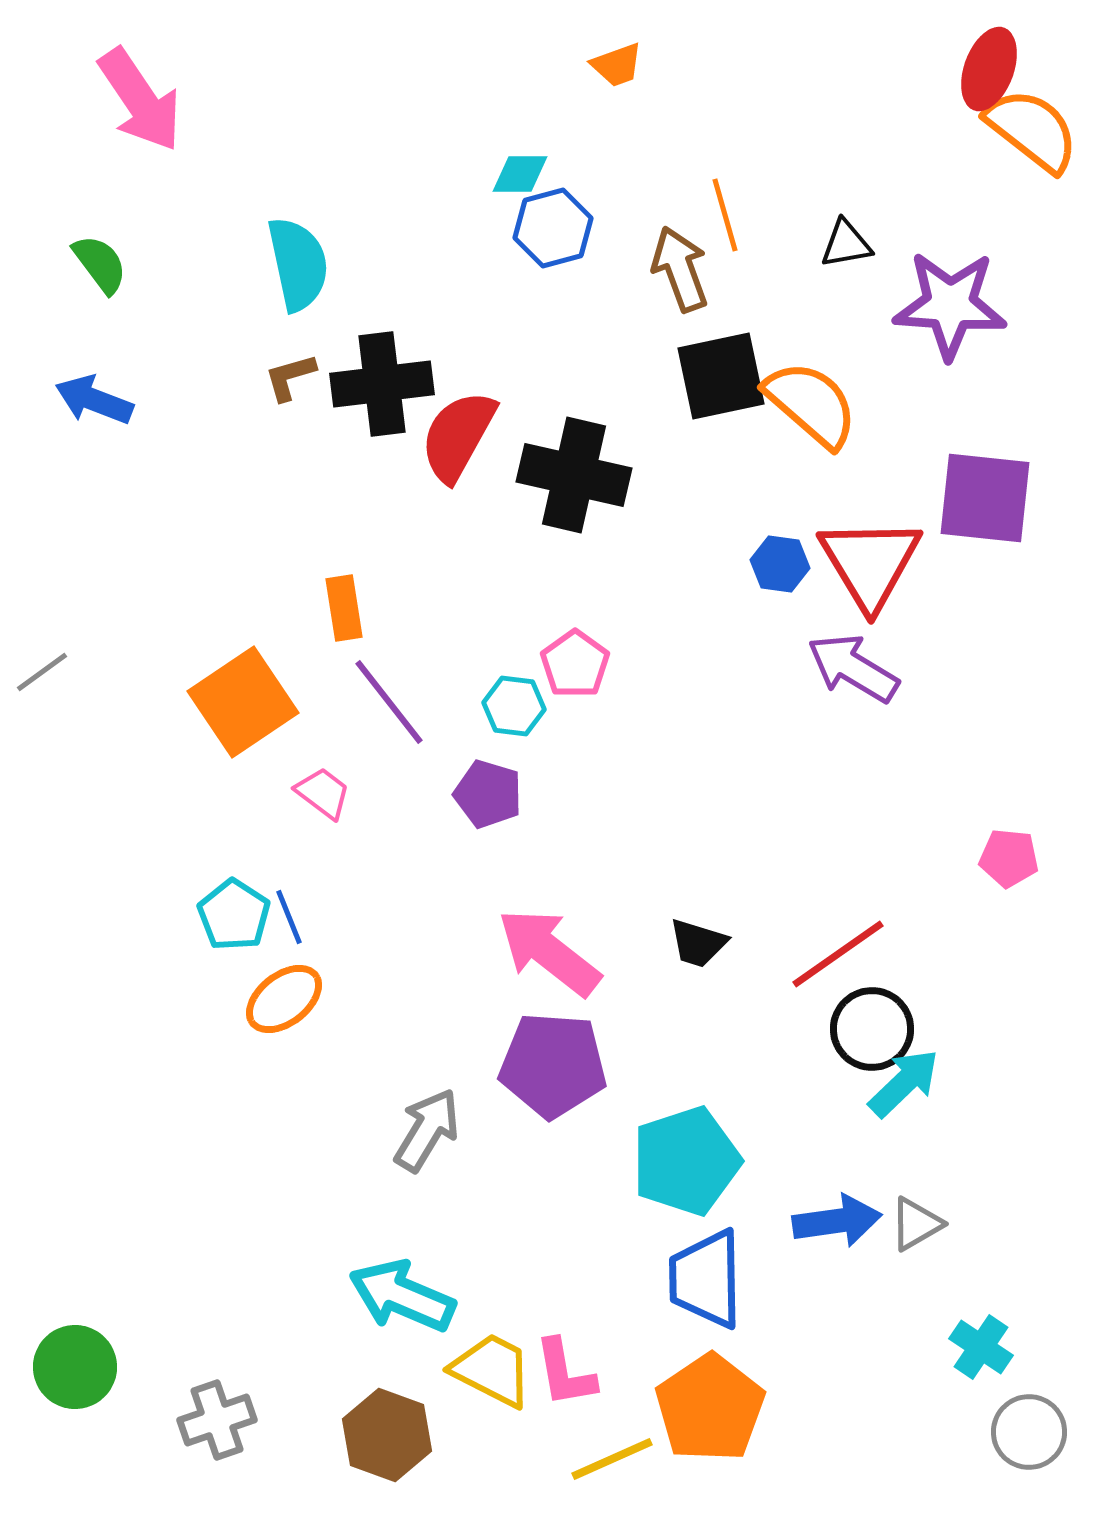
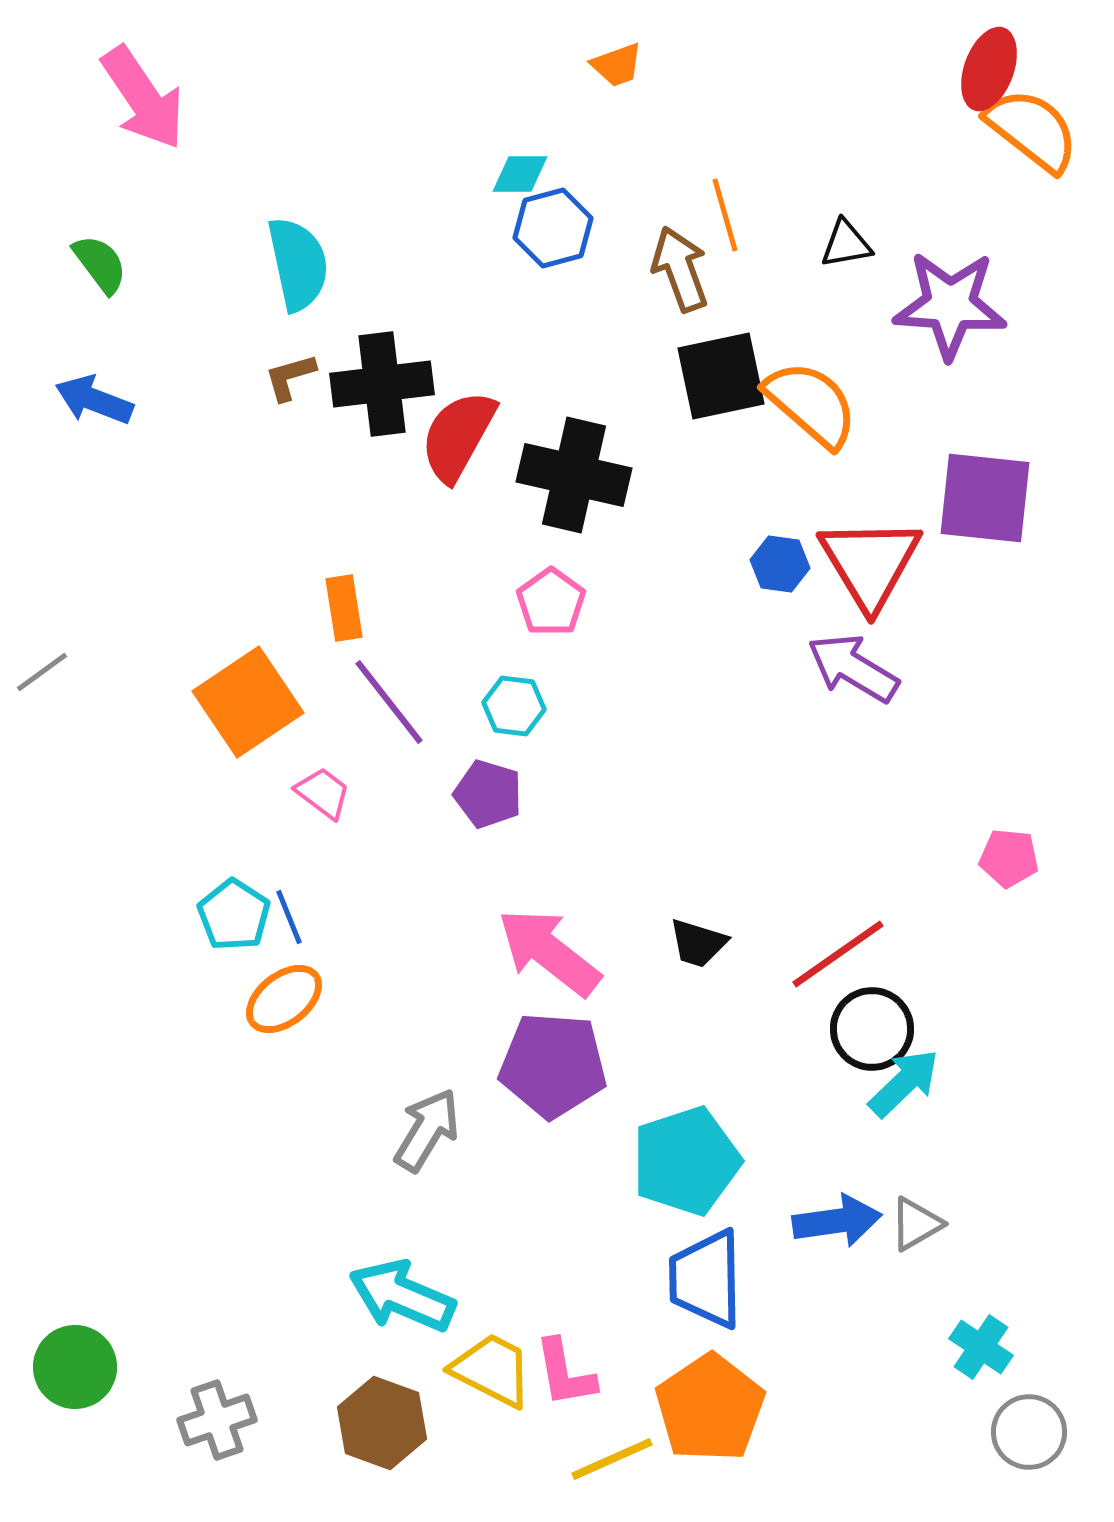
pink arrow at (140, 100): moved 3 px right, 2 px up
pink pentagon at (575, 664): moved 24 px left, 62 px up
orange square at (243, 702): moved 5 px right
brown hexagon at (387, 1435): moved 5 px left, 12 px up
